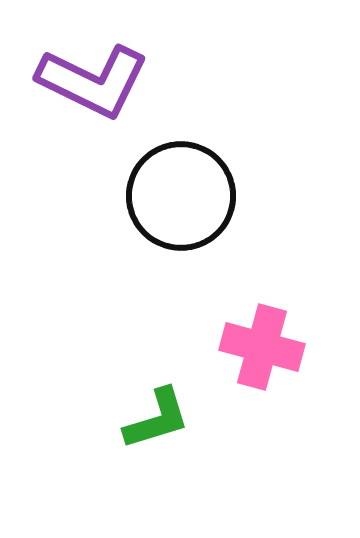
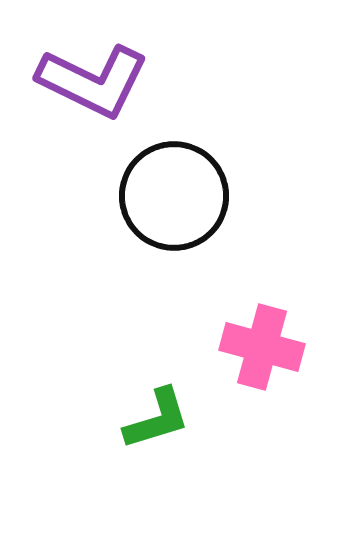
black circle: moved 7 px left
